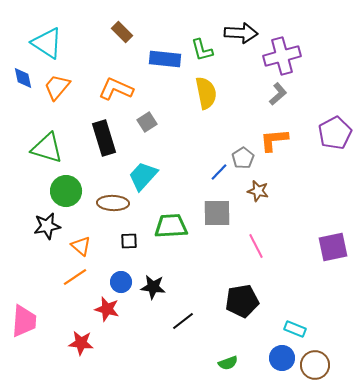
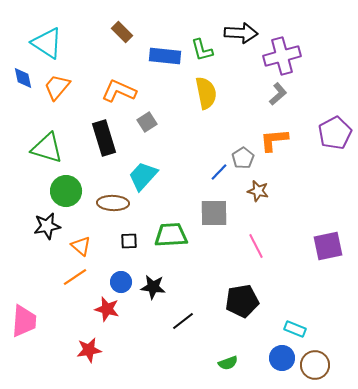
blue rectangle at (165, 59): moved 3 px up
orange L-shape at (116, 89): moved 3 px right, 2 px down
gray square at (217, 213): moved 3 px left
green trapezoid at (171, 226): moved 9 px down
purple square at (333, 247): moved 5 px left, 1 px up
red star at (81, 343): moved 8 px right, 7 px down; rotated 15 degrees counterclockwise
